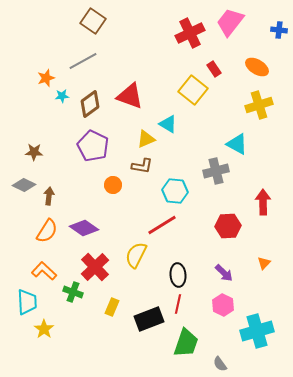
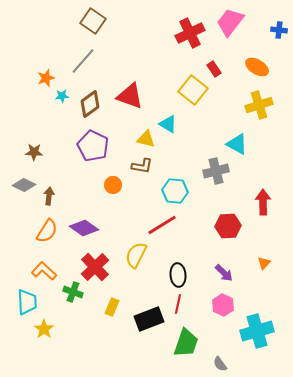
gray line at (83, 61): rotated 20 degrees counterclockwise
yellow triangle at (146, 139): rotated 36 degrees clockwise
